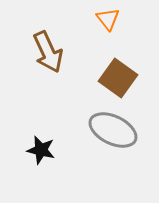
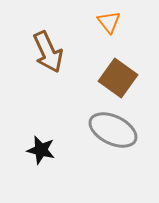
orange triangle: moved 1 px right, 3 px down
